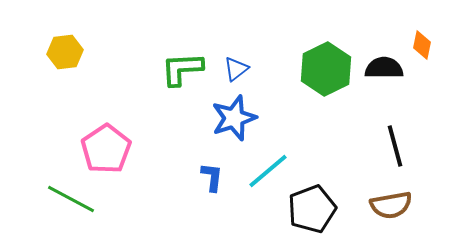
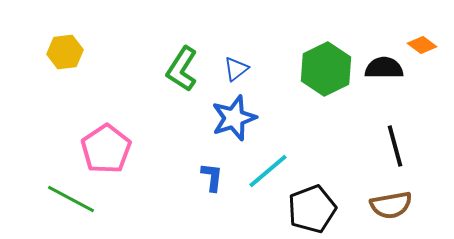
orange diamond: rotated 64 degrees counterclockwise
green L-shape: rotated 54 degrees counterclockwise
